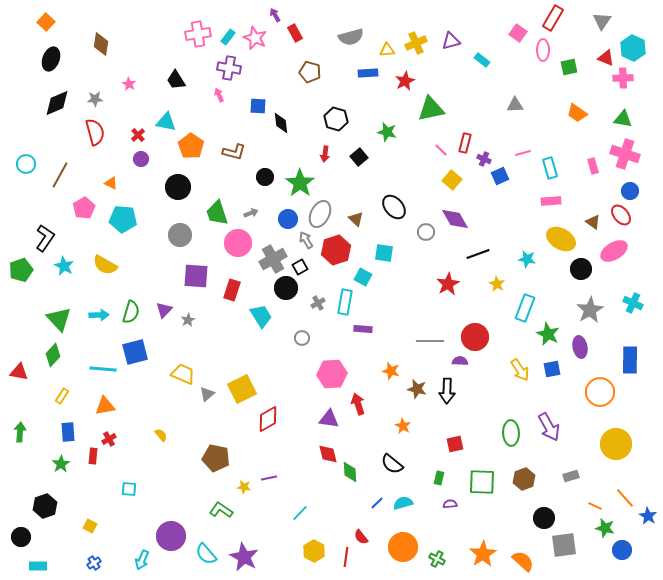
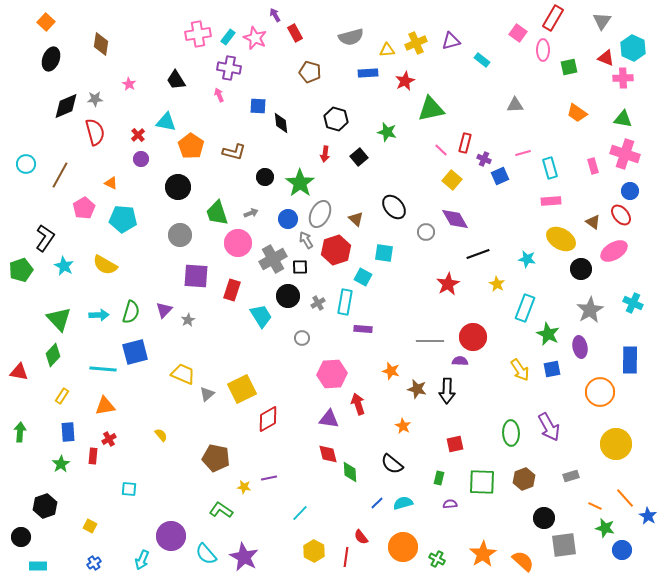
black diamond at (57, 103): moved 9 px right, 3 px down
black square at (300, 267): rotated 28 degrees clockwise
black circle at (286, 288): moved 2 px right, 8 px down
red circle at (475, 337): moved 2 px left
